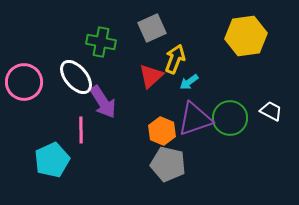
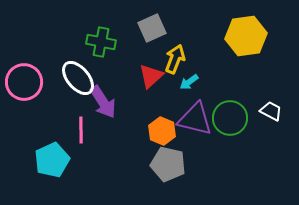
white ellipse: moved 2 px right, 1 px down
purple triangle: rotated 33 degrees clockwise
